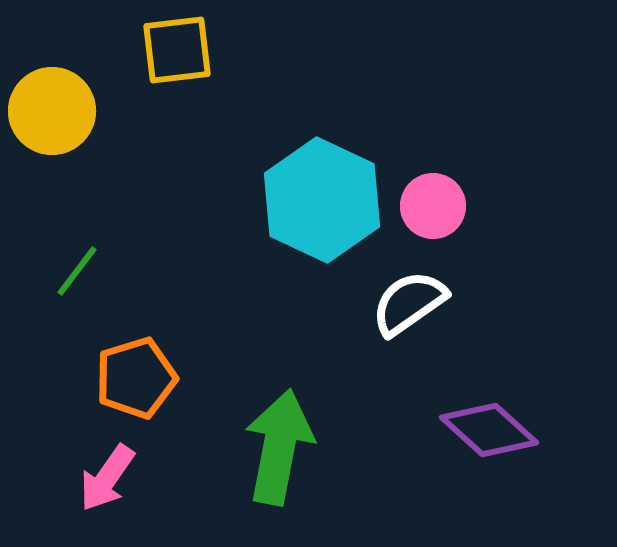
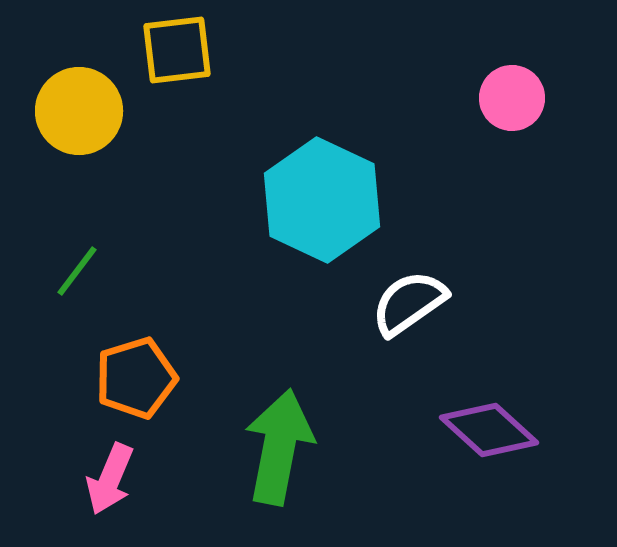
yellow circle: moved 27 px right
pink circle: moved 79 px right, 108 px up
pink arrow: moved 3 px right, 1 px down; rotated 12 degrees counterclockwise
